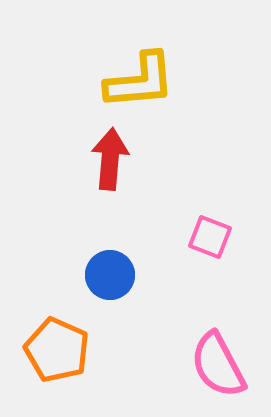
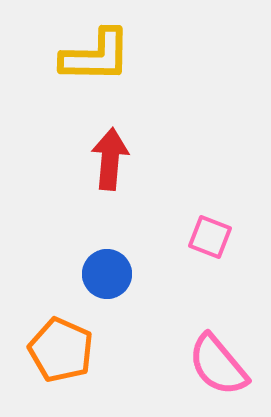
yellow L-shape: moved 44 px left, 25 px up; rotated 6 degrees clockwise
blue circle: moved 3 px left, 1 px up
orange pentagon: moved 4 px right
pink semicircle: rotated 12 degrees counterclockwise
